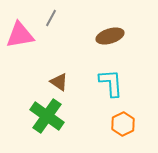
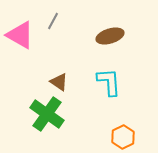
gray line: moved 2 px right, 3 px down
pink triangle: rotated 40 degrees clockwise
cyan L-shape: moved 2 px left, 1 px up
green cross: moved 2 px up
orange hexagon: moved 13 px down
